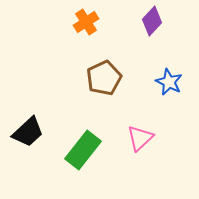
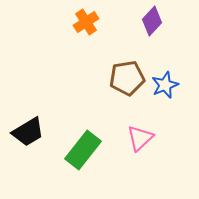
brown pentagon: moved 23 px right; rotated 16 degrees clockwise
blue star: moved 4 px left, 3 px down; rotated 24 degrees clockwise
black trapezoid: rotated 12 degrees clockwise
